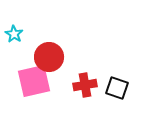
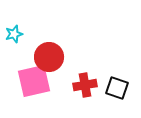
cyan star: rotated 24 degrees clockwise
